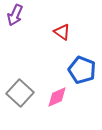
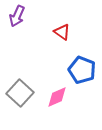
purple arrow: moved 2 px right, 1 px down
